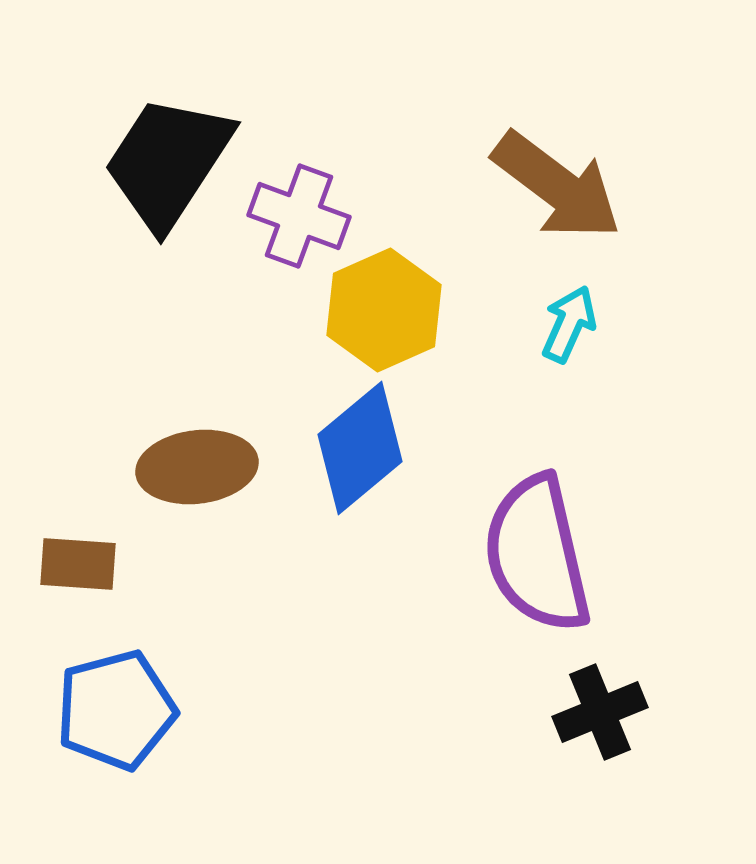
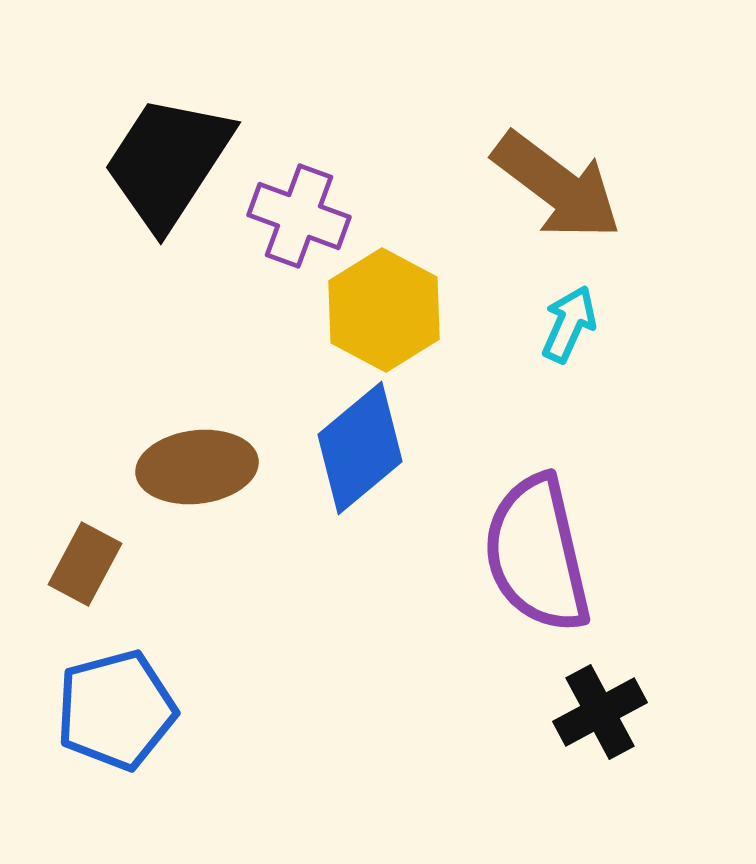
yellow hexagon: rotated 8 degrees counterclockwise
brown rectangle: moved 7 px right; rotated 66 degrees counterclockwise
black cross: rotated 6 degrees counterclockwise
